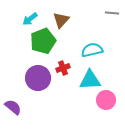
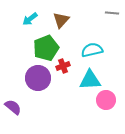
green pentagon: moved 3 px right, 7 px down
red cross: moved 2 px up
